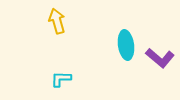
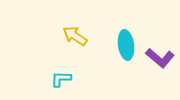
yellow arrow: moved 18 px right, 15 px down; rotated 40 degrees counterclockwise
